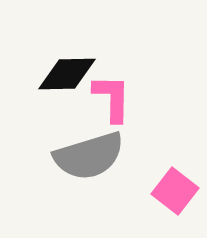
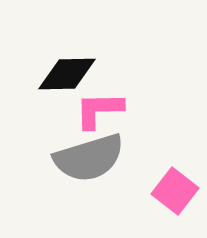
pink L-shape: moved 13 px left, 12 px down; rotated 92 degrees counterclockwise
gray semicircle: moved 2 px down
